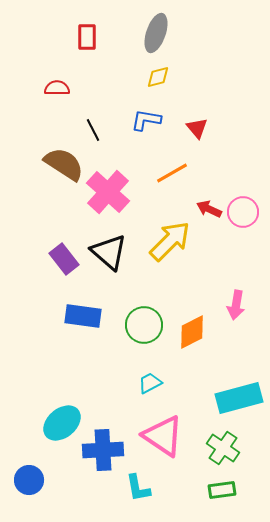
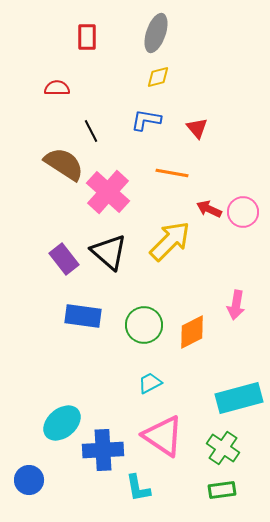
black line: moved 2 px left, 1 px down
orange line: rotated 40 degrees clockwise
